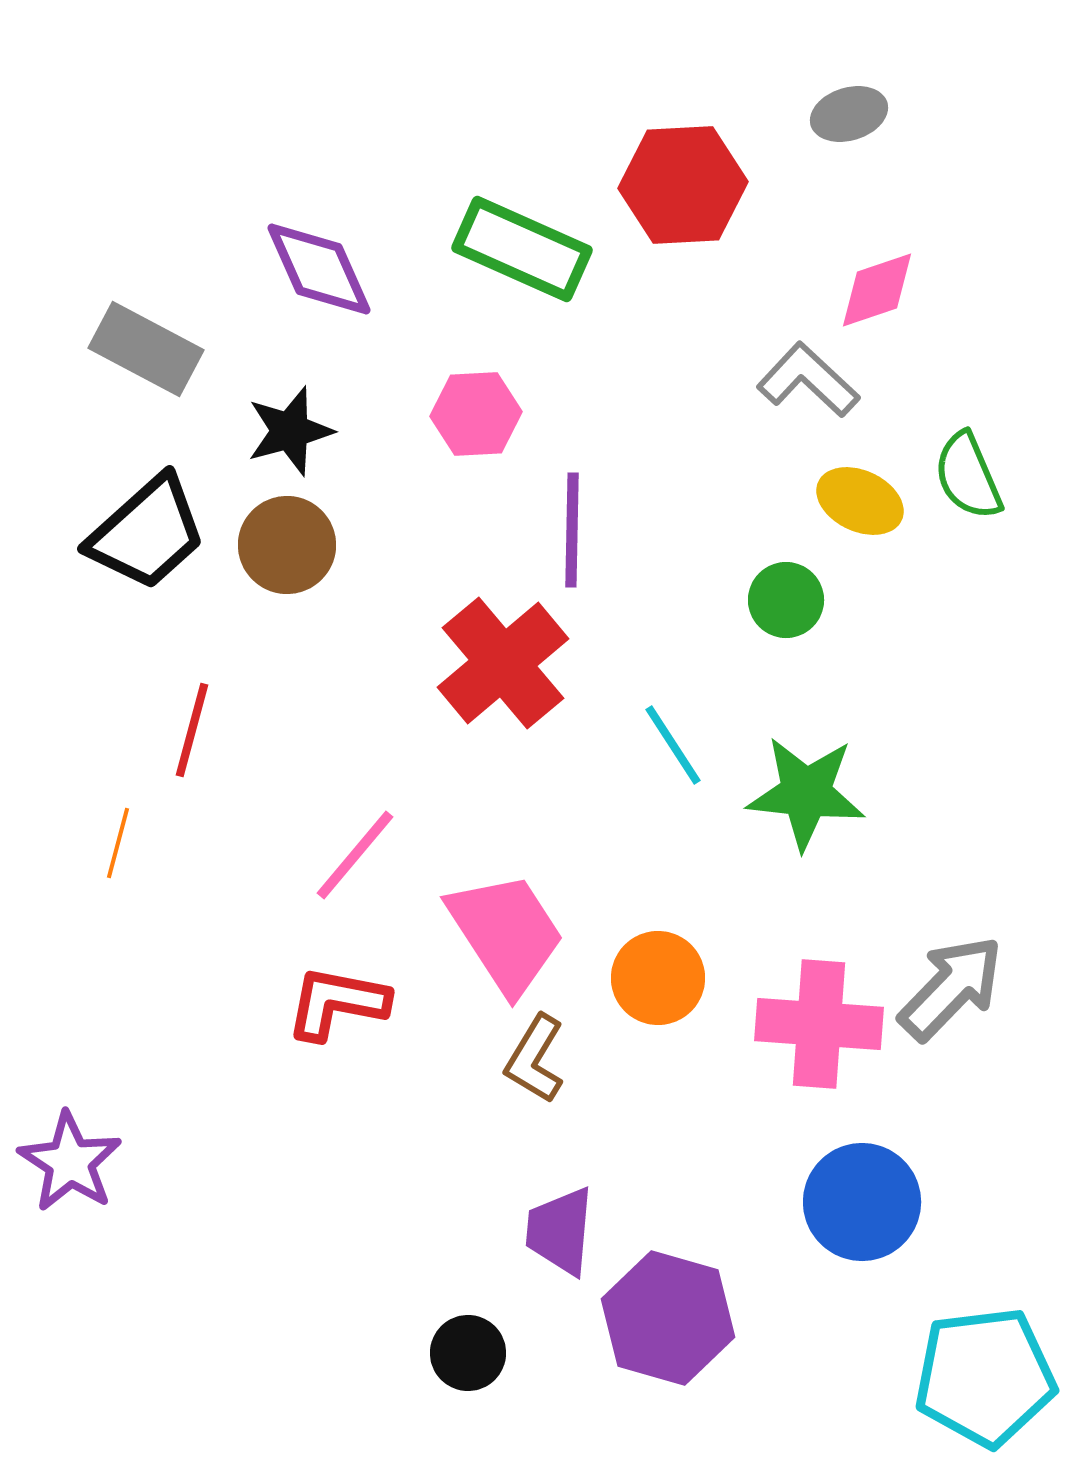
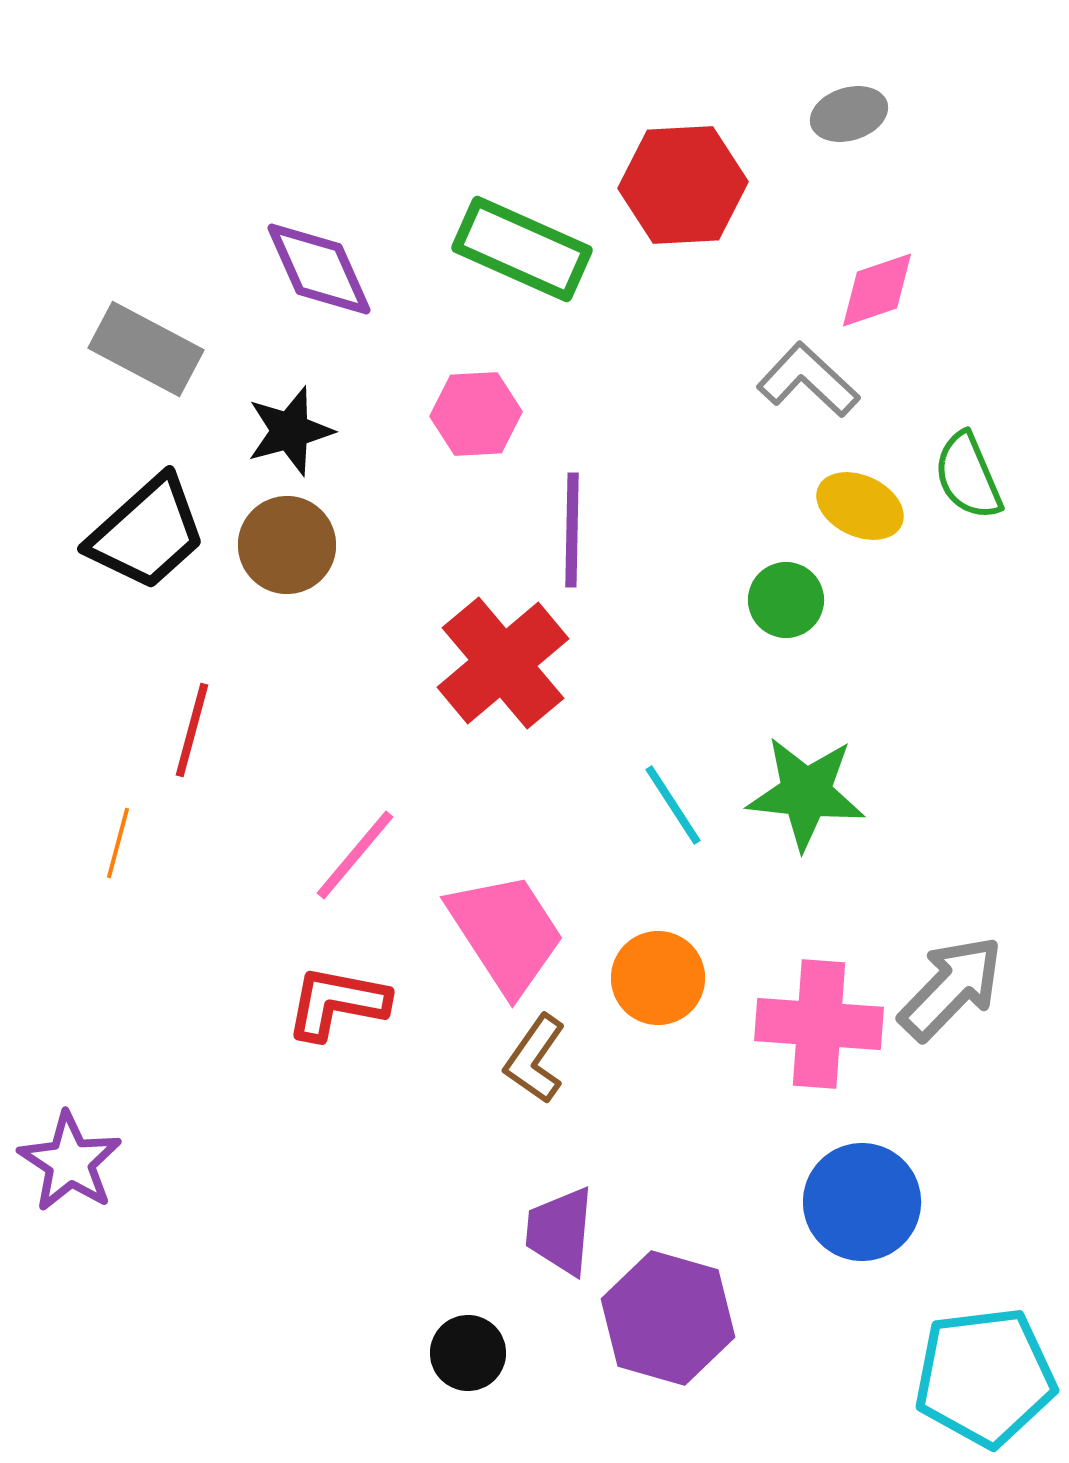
yellow ellipse: moved 5 px down
cyan line: moved 60 px down
brown L-shape: rotated 4 degrees clockwise
